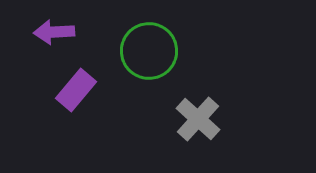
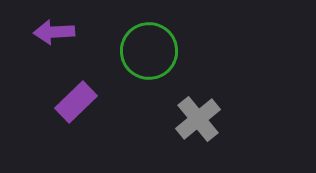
purple rectangle: moved 12 px down; rotated 6 degrees clockwise
gray cross: rotated 9 degrees clockwise
